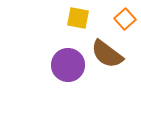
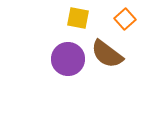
purple circle: moved 6 px up
